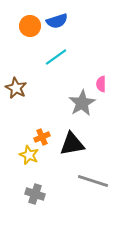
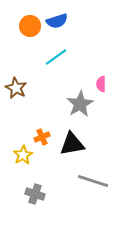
gray star: moved 2 px left, 1 px down
yellow star: moved 6 px left; rotated 18 degrees clockwise
